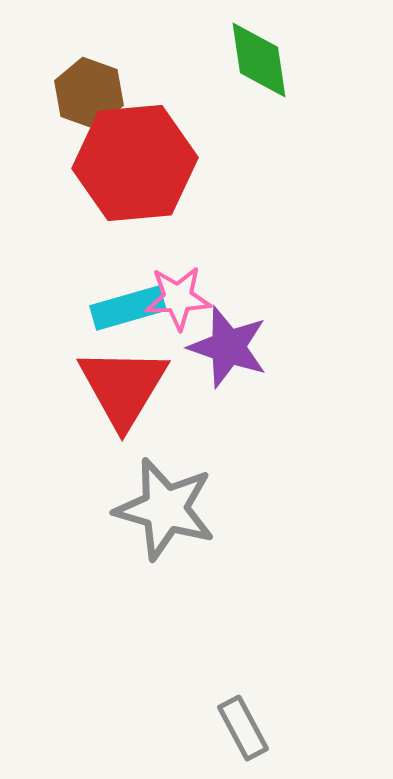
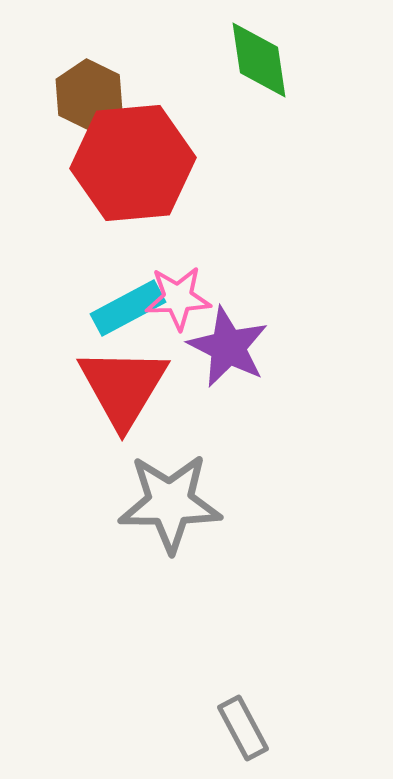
brown hexagon: moved 2 px down; rotated 6 degrees clockwise
red hexagon: moved 2 px left
cyan rectangle: rotated 12 degrees counterclockwise
purple star: rotated 8 degrees clockwise
gray star: moved 5 px right, 6 px up; rotated 16 degrees counterclockwise
